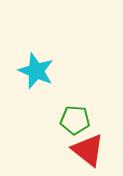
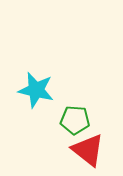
cyan star: moved 19 px down; rotated 9 degrees counterclockwise
